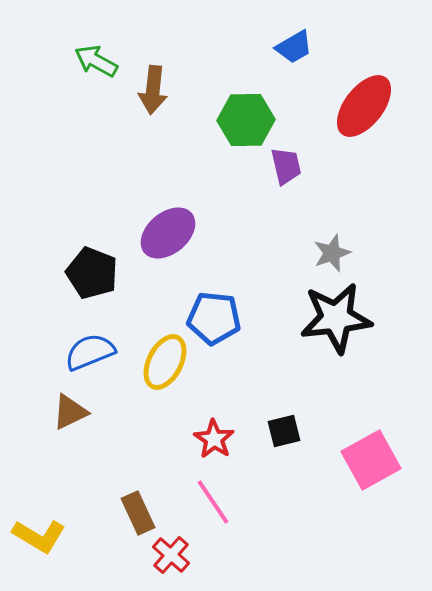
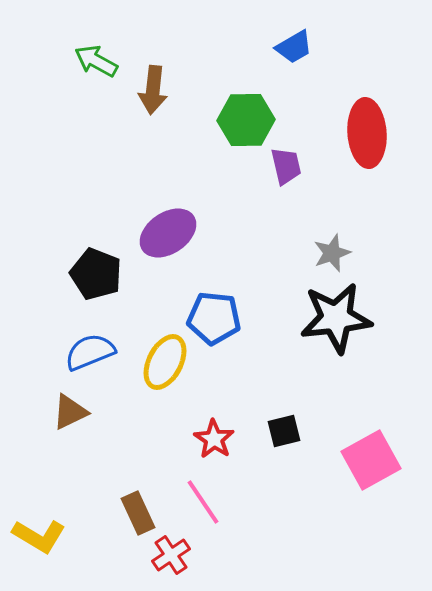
red ellipse: moved 3 px right, 27 px down; rotated 42 degrees counterclockwise
purple ellipse: rotated 6 degrees clockwise
black pentagon: moved 4 px right, 1 px down
pink line: moved 10 px left
red cross: rotated 15 degrees clockwise
